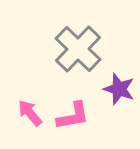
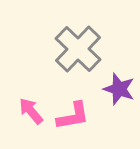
pink arrow: moved 1 px right, 2 px up
